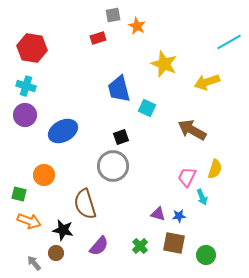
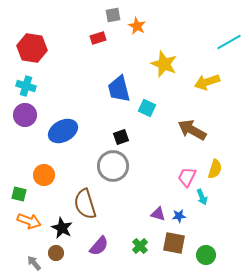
black star: moved 1 px left, 2 px up; rotated 15 degrees clockwise
